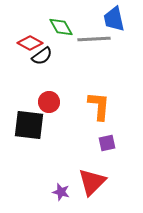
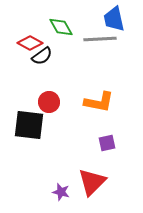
gray line: moved 6 px right
orange L-shape: moved 4 px up; rotated 96 degrees clockwise
